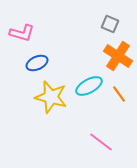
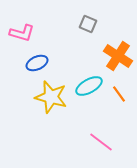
gray square: moved 22 px left
